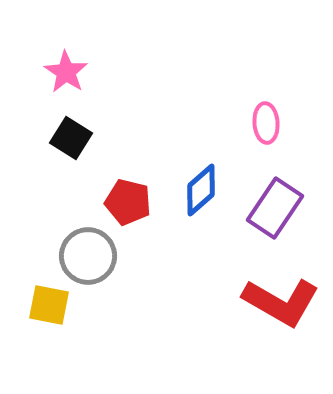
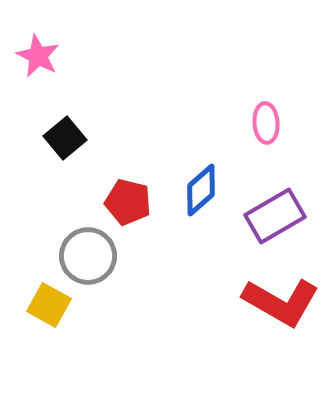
pink star: moved 28 px left, 16 px up; rotated 6 degrees counterclockwise
black square: moved 6 px left; rotated 18 degrees clockwise
purple rectangle: moved 8 px down; rotated 26 degrees clockwise
yellow square: rotated 18 degrees clockwise
